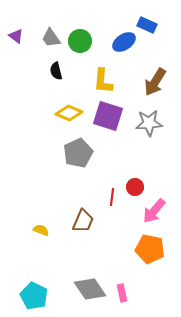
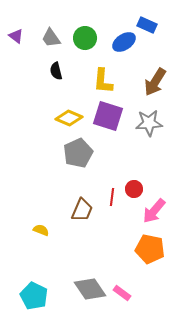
green circle: moved 5 px right, 3 px up
yellow diamond: moved 5 px down
red circle: moved 1 px left, 2 px down
brown trapezoid: moved 1 px left, 11 px up
pink rectangle: rotated 42 degrees counterclockwise
